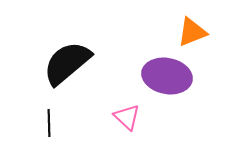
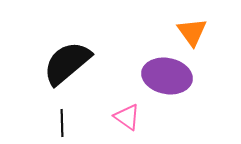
orange triangle: rotated 44 degrees counterclockwise
pink triangle: rotated 8 degrees counterclockwise
black line: moved 13 px right
